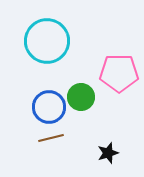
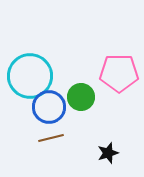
cyan circle: moved 17 px left, 35 px down
